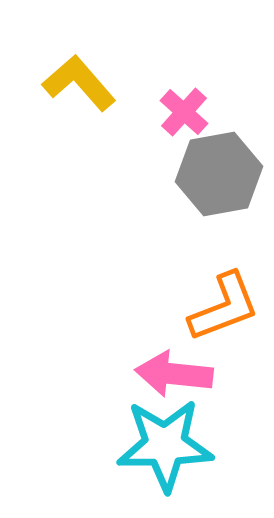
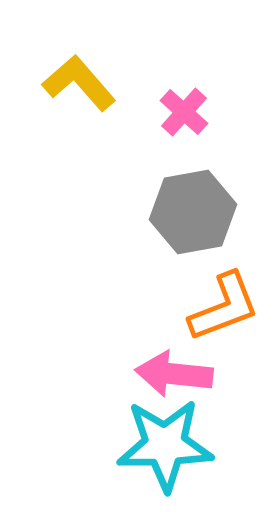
gray hexagon: moved 26 px left, 38 px down
